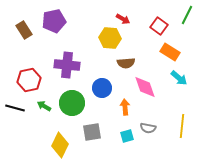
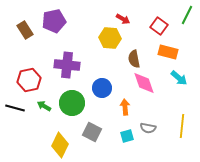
brown rectangle: moved 1 px right
orange rectangle: moved 2 px left; rotated 18 degrees counterclockwise
brown semicircle: moved 8 px right, 4 px up; rotated 84 degrees clockwise
pink diamond: moved 1 px left, 4 px up
gray square: rotated 36 degrees clockwise
